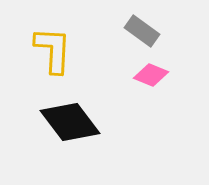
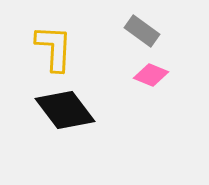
yellow L-shape: moved 1 px right, 2 px up
black diamond: moved 5 px left, 12 px up
